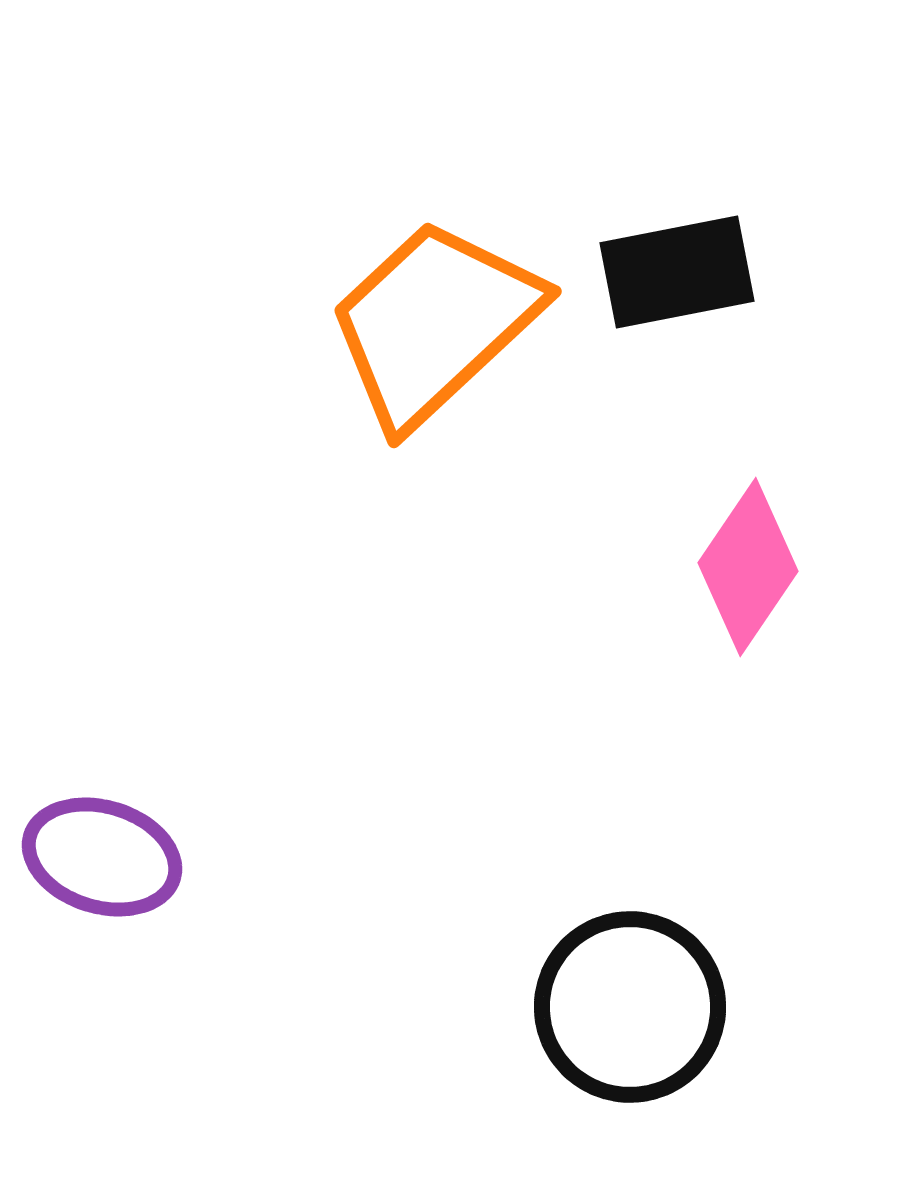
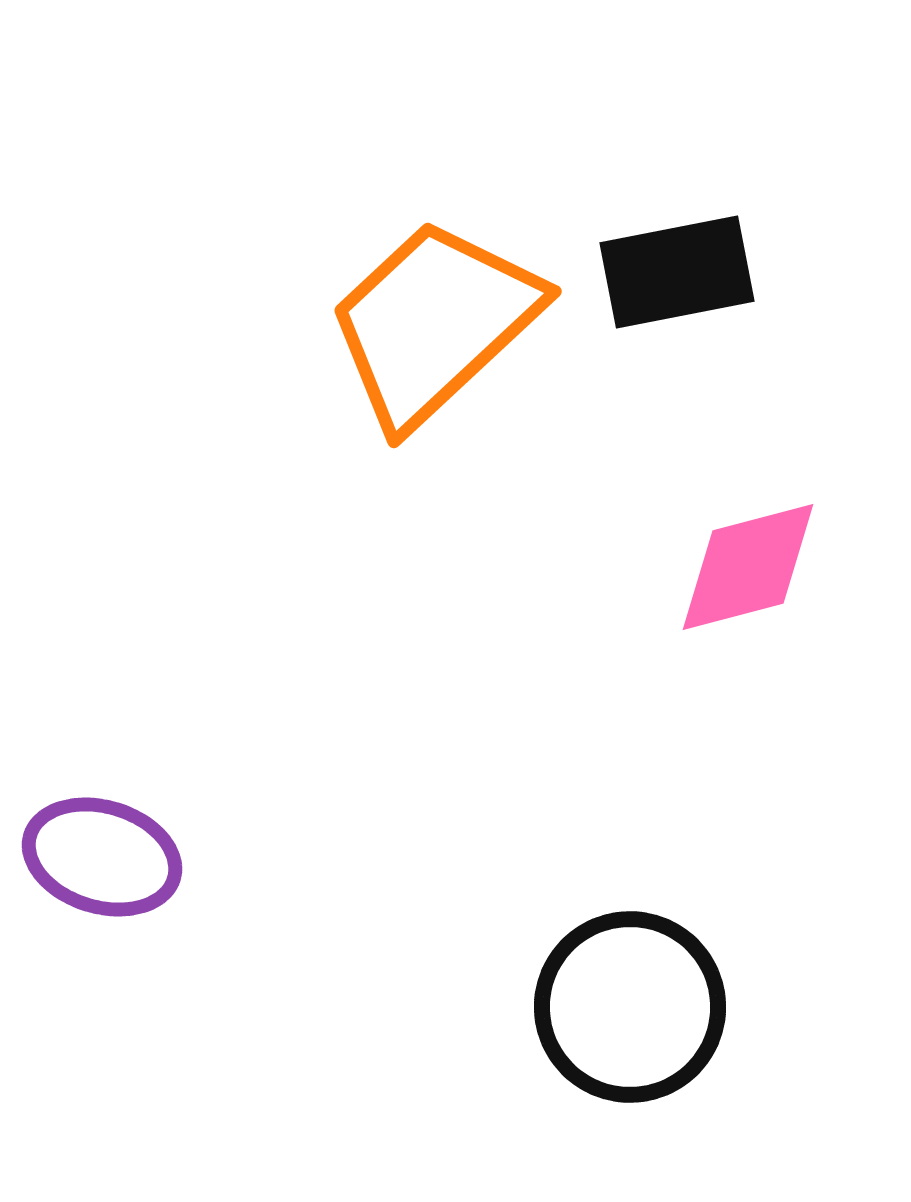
pink diamond: rotated 41 degrees clockwise
